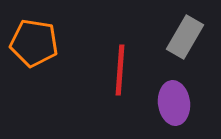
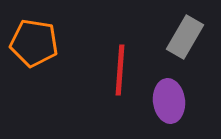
purple ellipse: moved 5 px left, 2 px up
